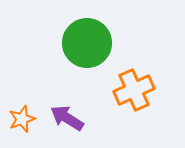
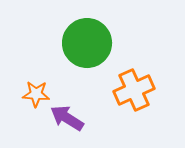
orange star: moved 14 px right, 25 px up; rotated 24 degrees clockwise
